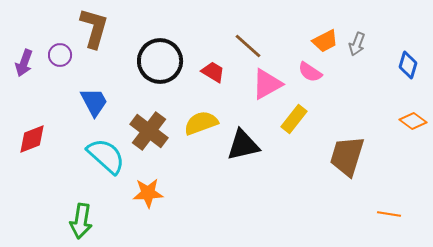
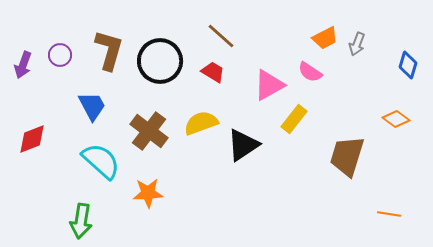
brown L-shape: moved 15 px right, 22 px down
orange trapezoid: moved 3 px up
brown line: moved 27 px left, 10 px up
purple arrow: moved 1 px left, 2 px down
pink triangle: moved 2 px right, 1 px down
blue trapezoid: moved 2 px left, 4 px down
orange diamond: moved 17 px left, 2 px up
black triangle: rotated 21 degrees counterclockwise
cyan semicircle: moved 5 px left, 5 px down
